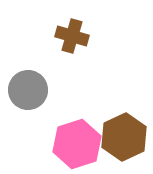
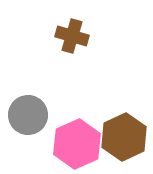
gray circle: moved 25 px down
pink hexagon: rotated 6 degrees counterclockwise
